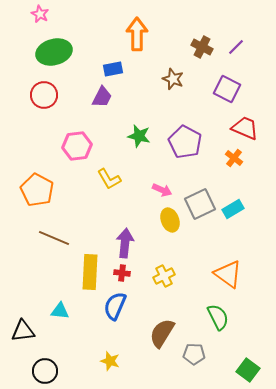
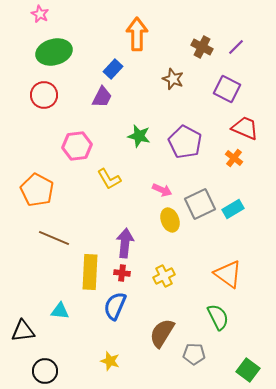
blue rectangle: rotated 36 degrees counterclockwise
